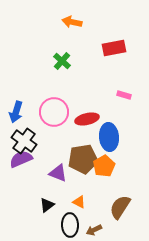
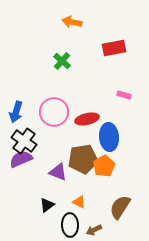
purple triangle: moved 1 px up
